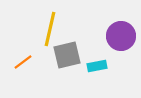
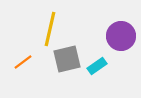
gray square: moved 4 px down
cyan rectangle: rotated 24 degrees counterclockwise
